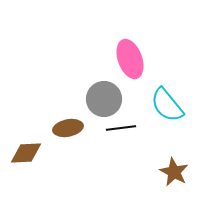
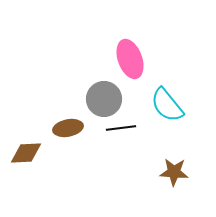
brown star: rotated 24 degrees counterclockwise
